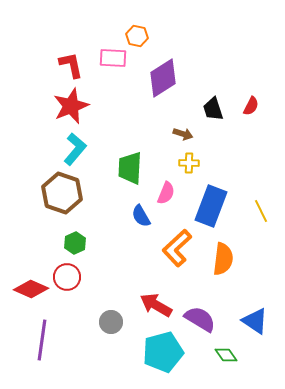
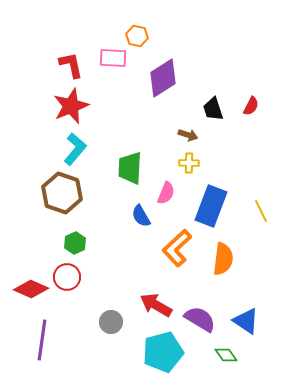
brown arrow: moved 5 px right, 1 px down
blue triangle: moved 9 px left
